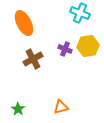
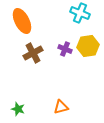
orange ellipse: moved 2 px left, 2 px up
brown cross: moved 6 px up
green star: rotated 16 degrees counterclockwise
